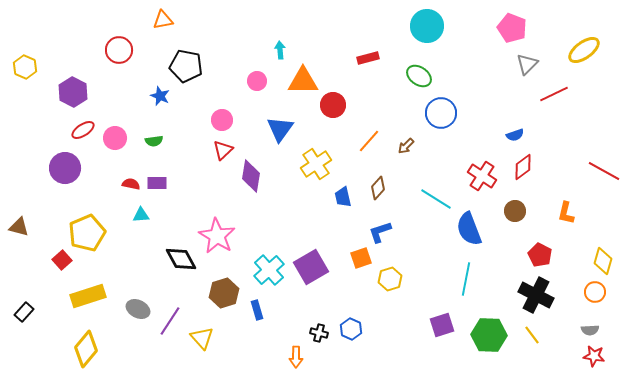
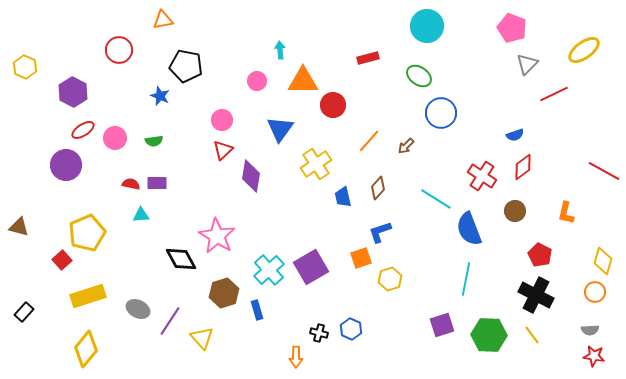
purple circle at (65, 168): moved 1 px right, 3 px up
